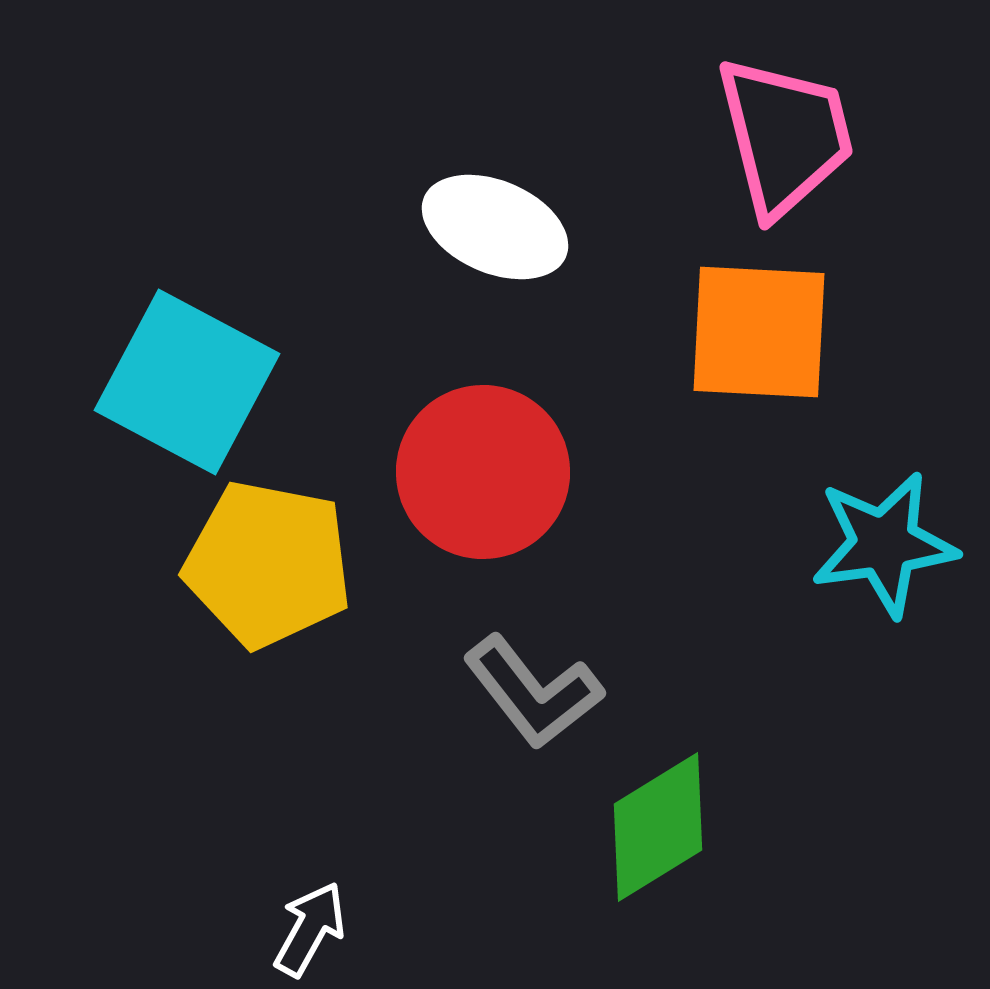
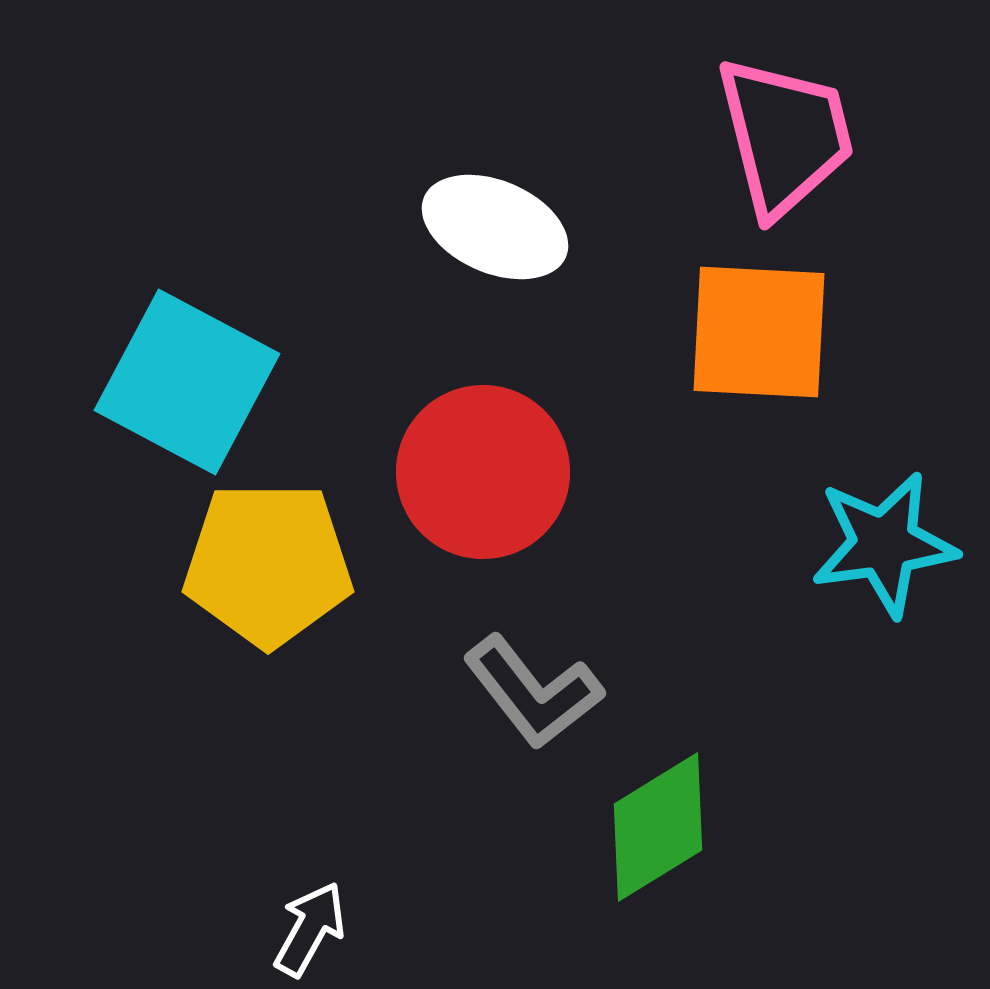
yellow pentagon: rotated 11 degrees counterclockwise
